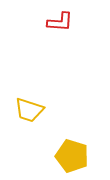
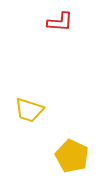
yellow pentagon: rotated 8 degrees clockwise
